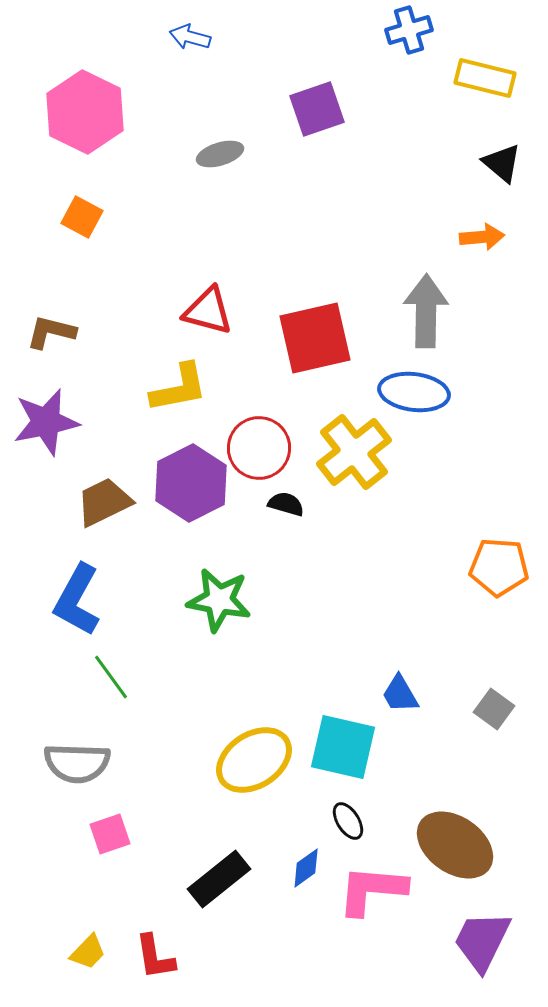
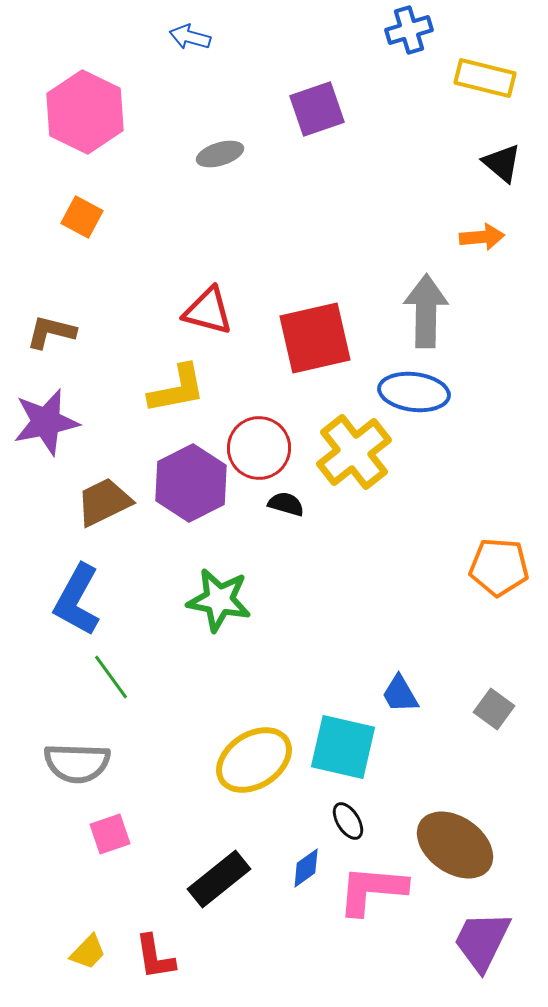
yellow L-shape: moved 2 px left, 1 px down
